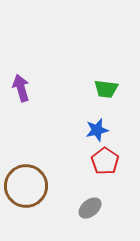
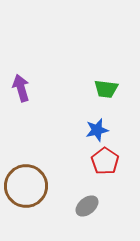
gray ellipse: moved 3 px left, 2 px up
